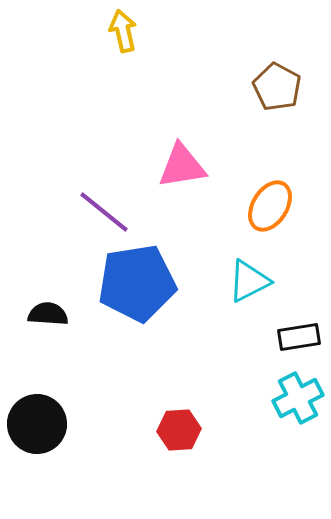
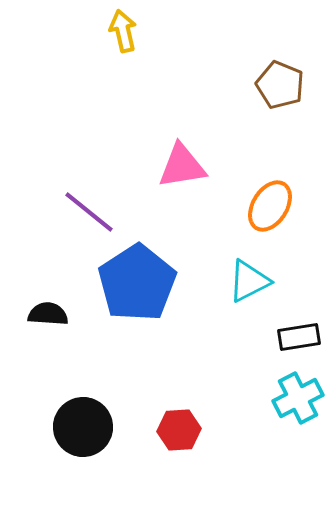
brown pentagon: moved 3 px right, 2 px up; rotated 6 degrees counterclockwise
purple line: moved 15 px left
blue pentagon: rotated 24 degrees counterclockwise
black circle: moved 46 px right, 3 px down
